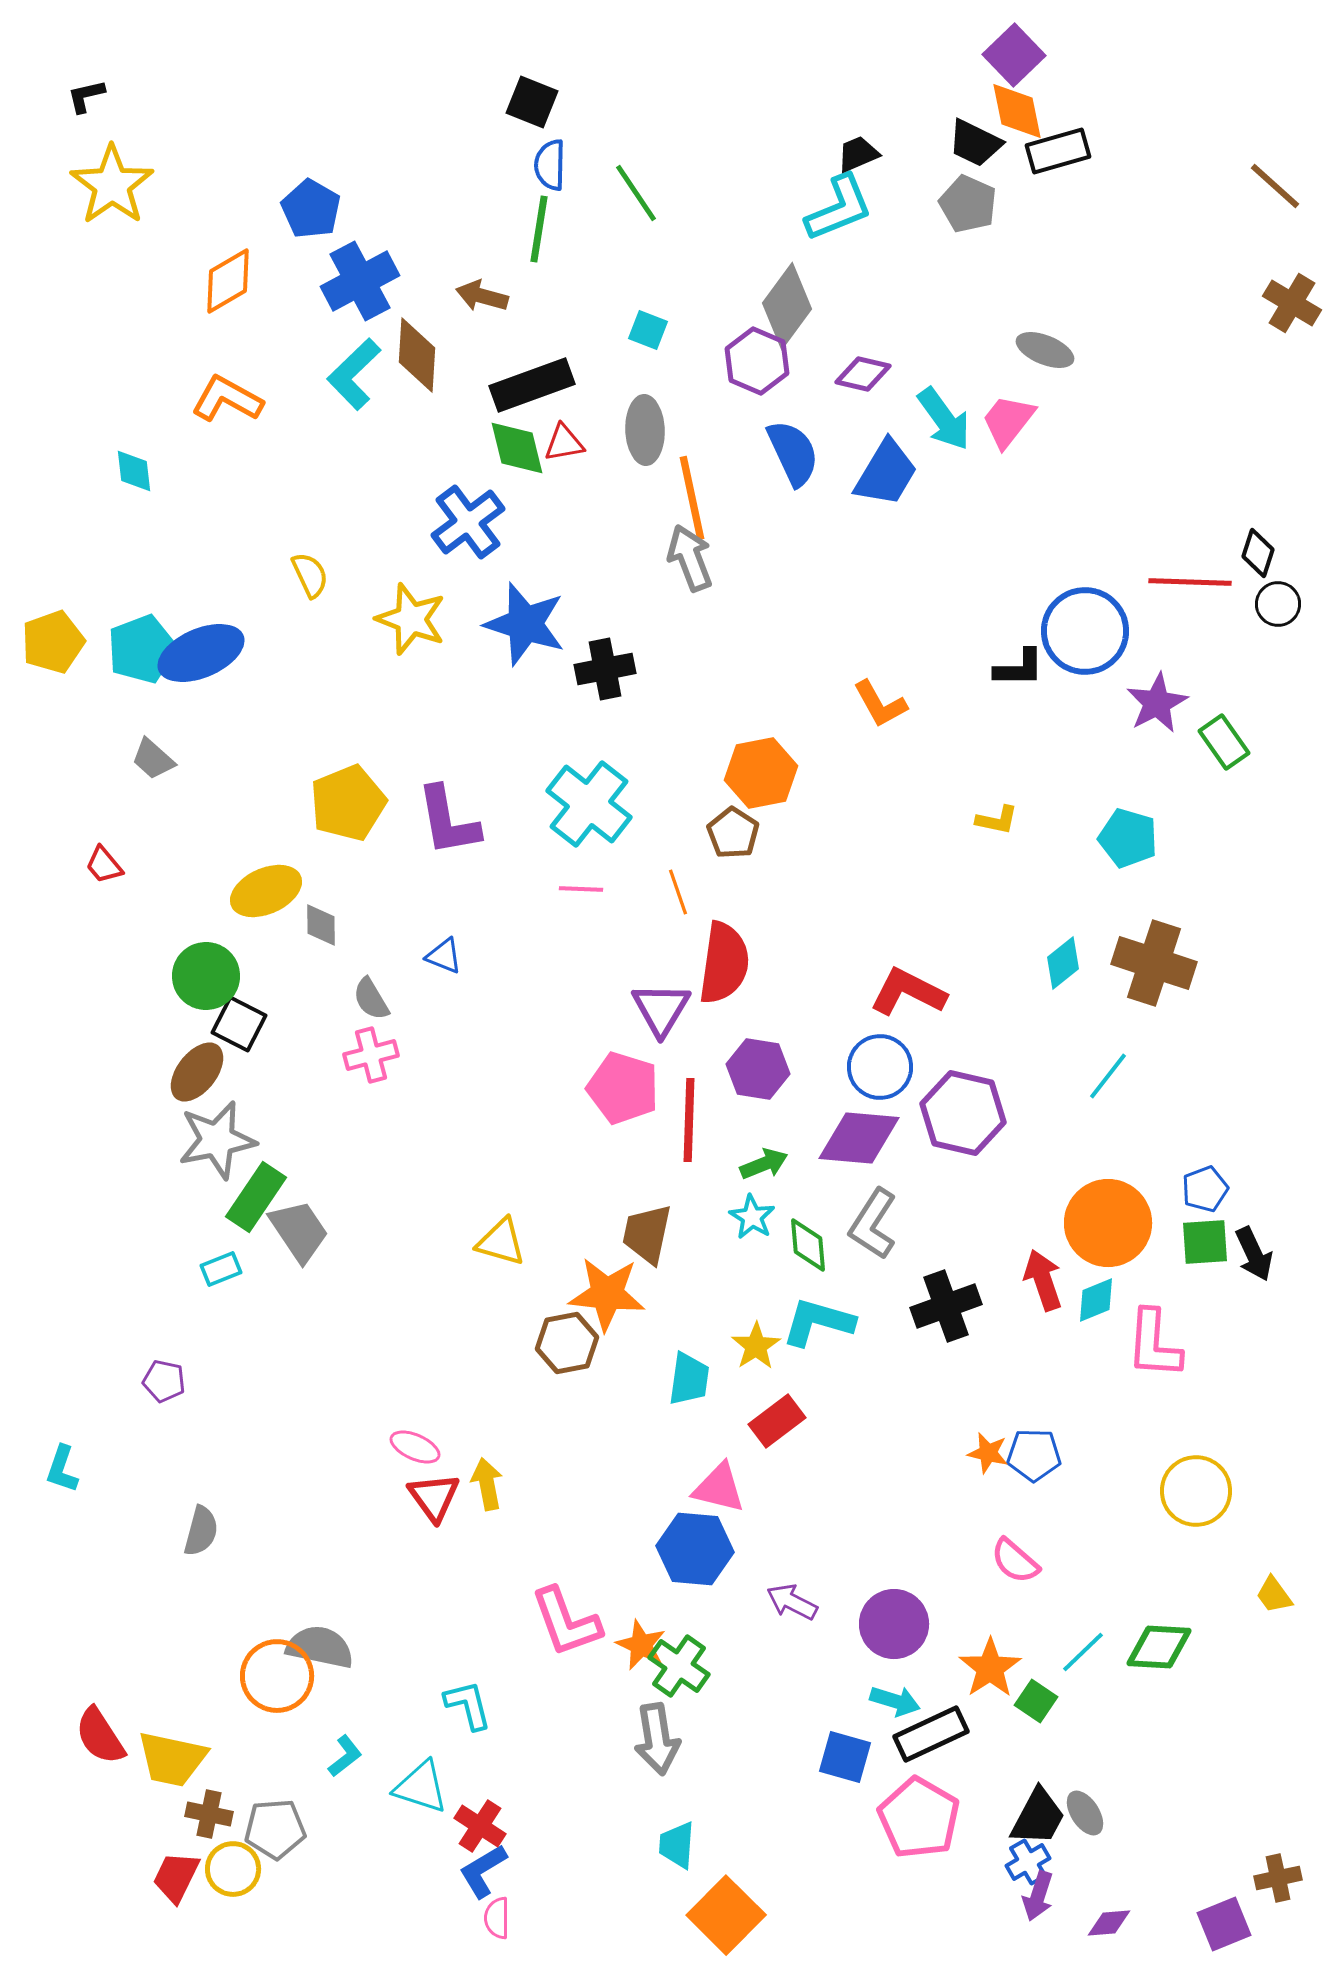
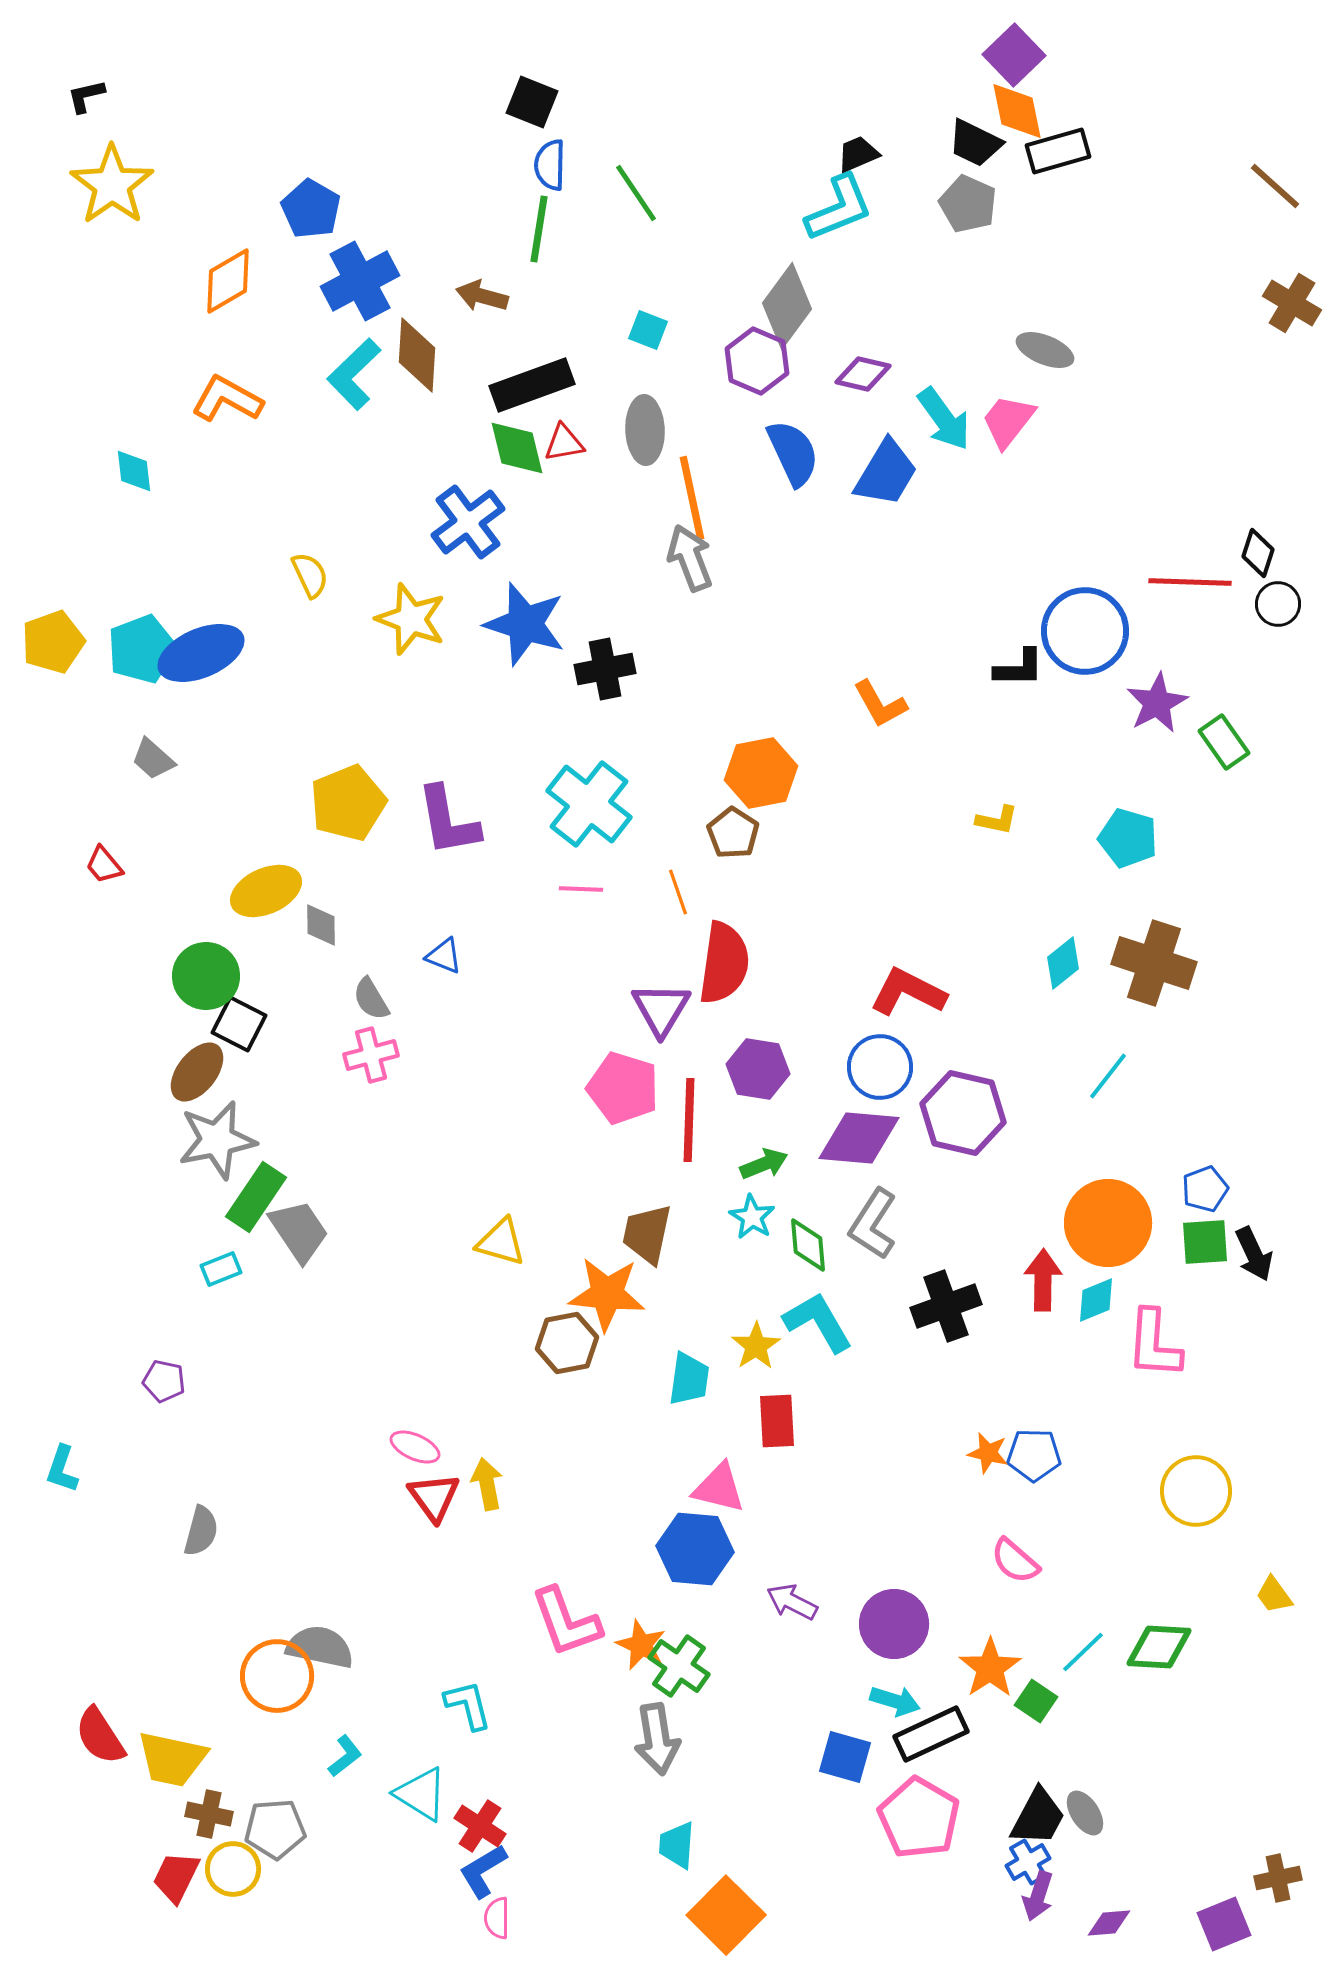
red arrow at (1043, 1280): rotated 20 degrees clockwise
cyan L-shape at (818, 1322): rotated 44 degrees clockwise
red rectangle at (777, 1421): rotated 56 degrees counterclockwise
cyan triangle at (421, 1787): moved 7 px down; rotated 14 degrees clockwise
